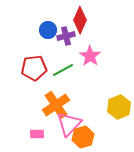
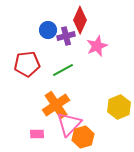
pink star: moved 7 px right, 10 px up; rotated 15 degrees clockwise
red pentagon: moved 7 px left, 4 px up
